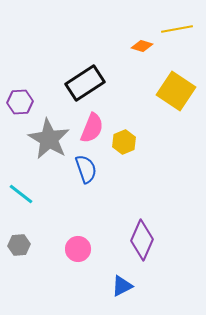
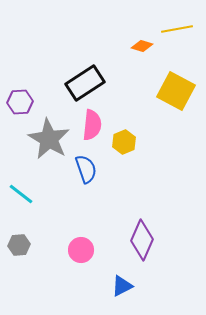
yellow square: rotated 6 degrees counterclockwise
pink semicircle: moved 3 px up; rotated 16 degrees counterclockwise
pink circle: moved 3 px right, 1 px down
